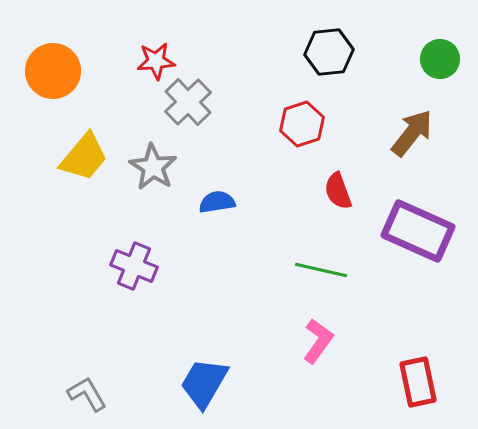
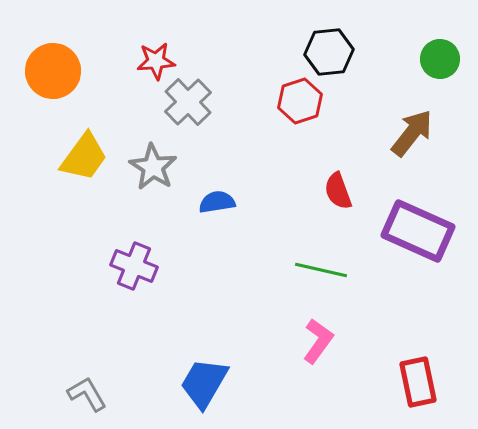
red hexagon: moved 2 px left, 23 px up
yellow trapezoid: rotated 4 degrees counterclockwise
